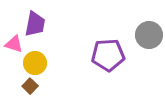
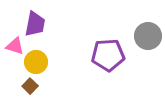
gray circle: moved 1 px left, 1 px down
pink triangle: moved 1 px right, 2 px down
yellow circle: moved 1 px right, 1 px up
